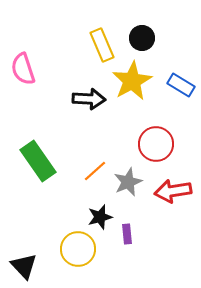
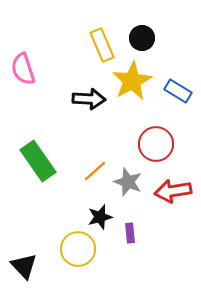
blue rectangle: moved 3 px left, 6 px down
gray star: rotated 28 degrees counterclockwise
purple rectangle: moved 3 px right, 1 px up
